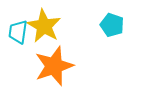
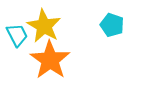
cyan trapezoid: moved 1 px left, 3 px down; rotated 145 degrees clockwise
orange star: moved 4 px left, 6 px up; rotated 18 degrees counterclockwise
